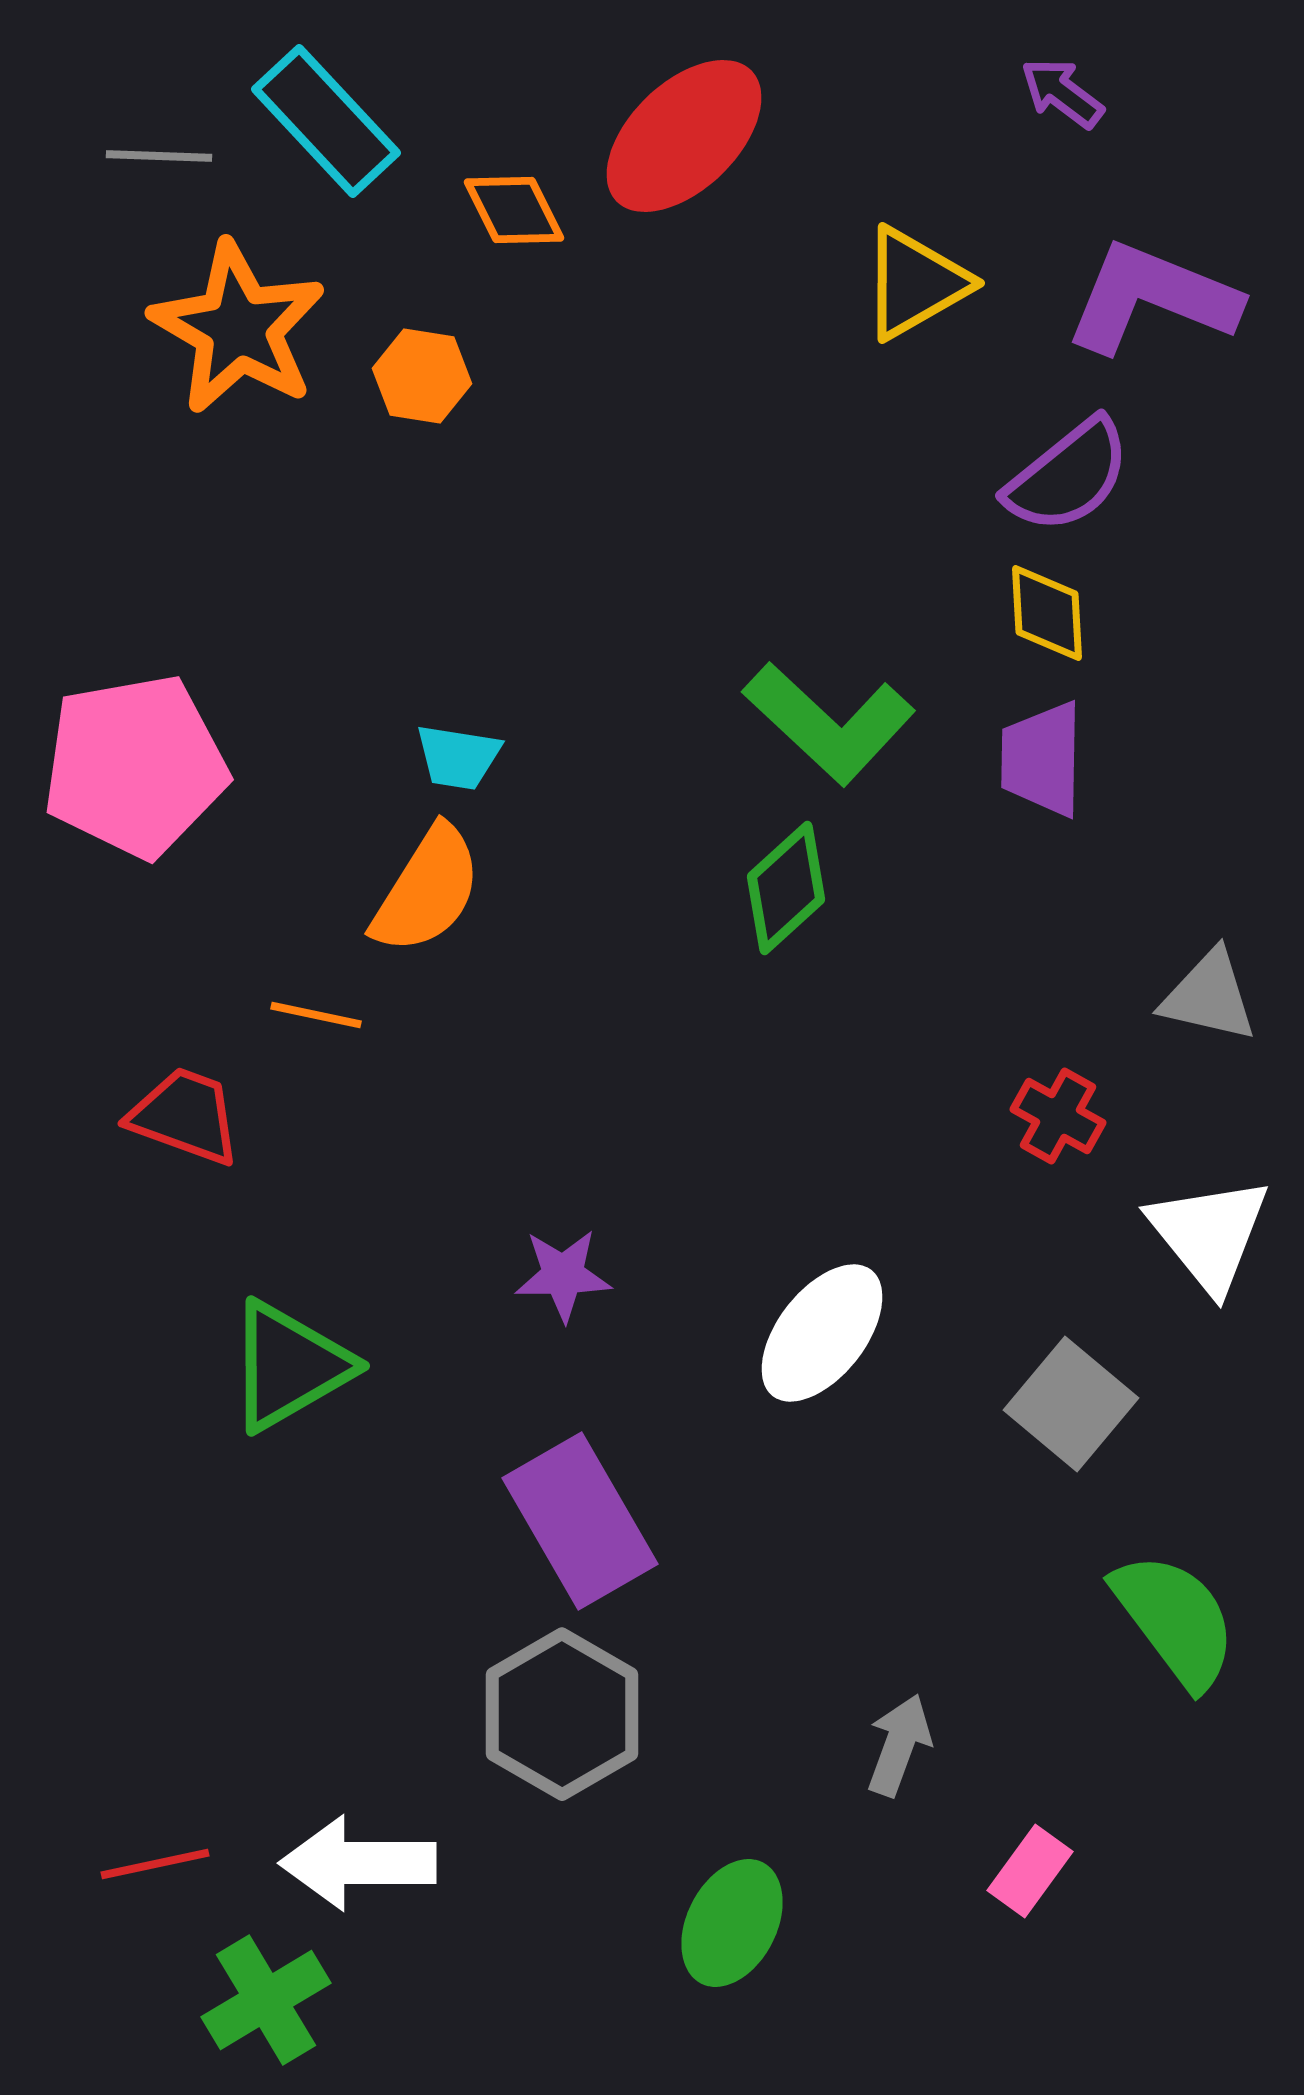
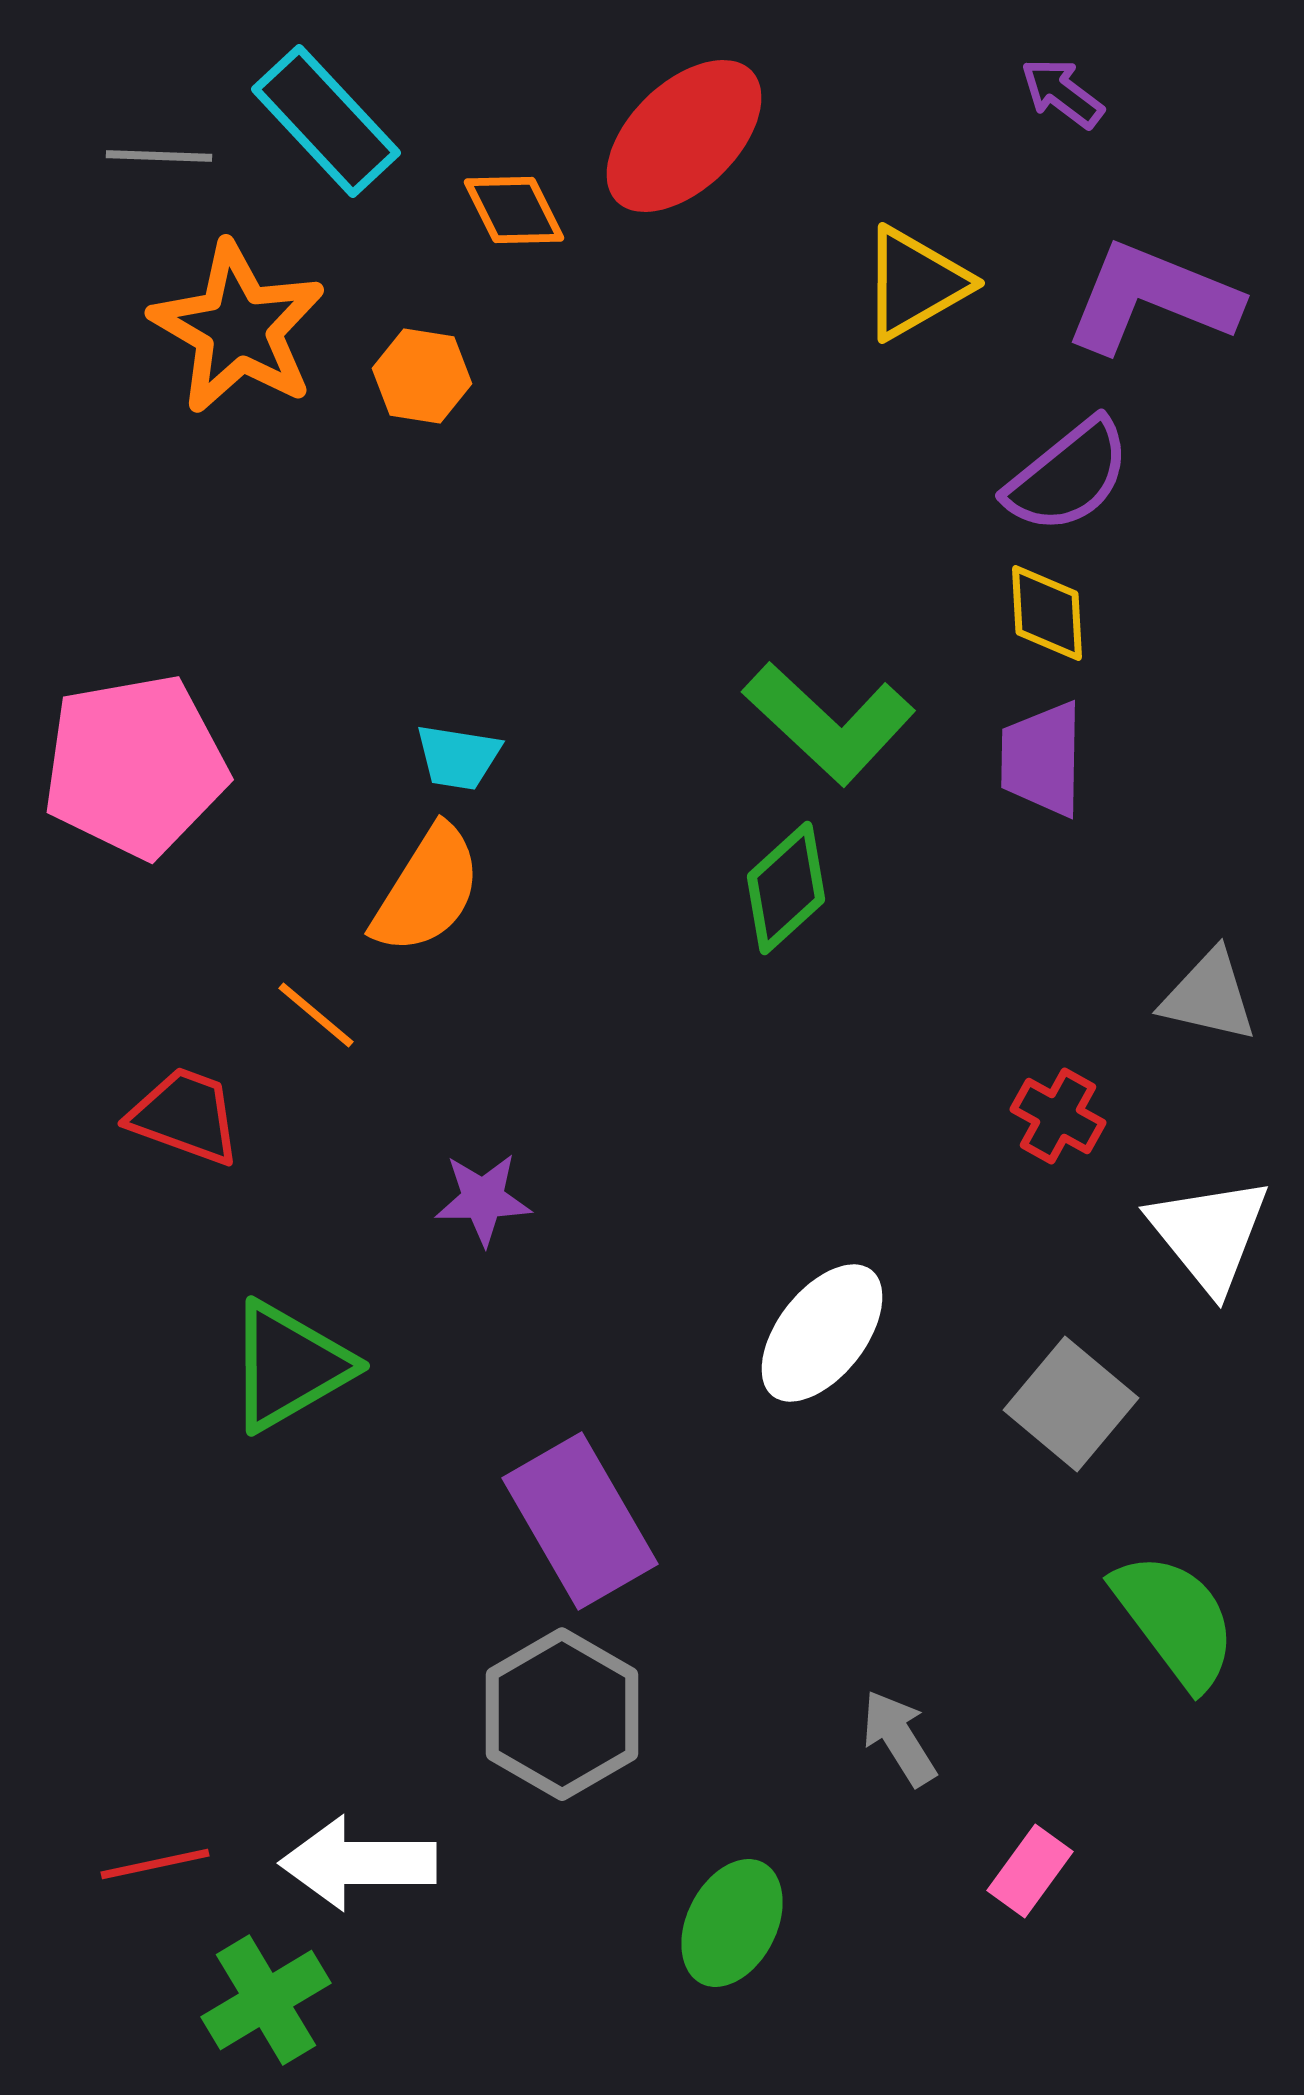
orange line: rotated 28 degrees clockwise
purple star: moved 80 px left, 76 px up
gray arrow: moved 7 px up; rotated 52 degrees counterclockwise
